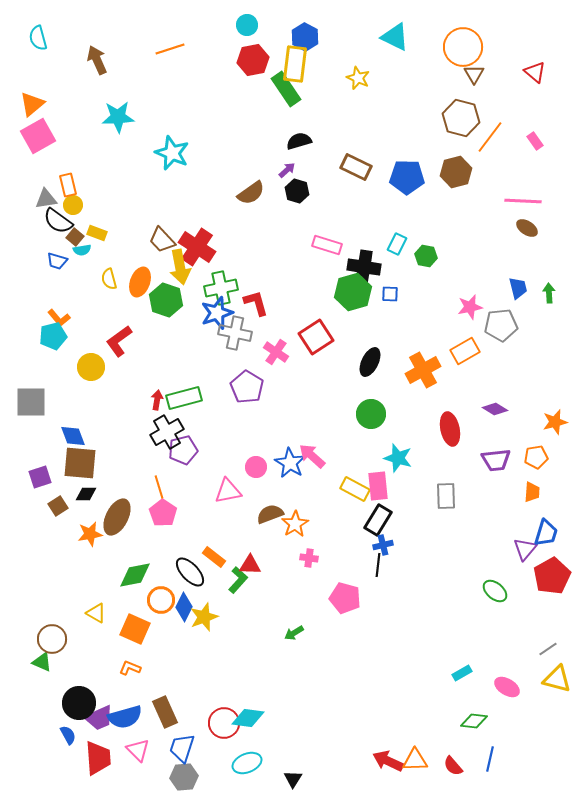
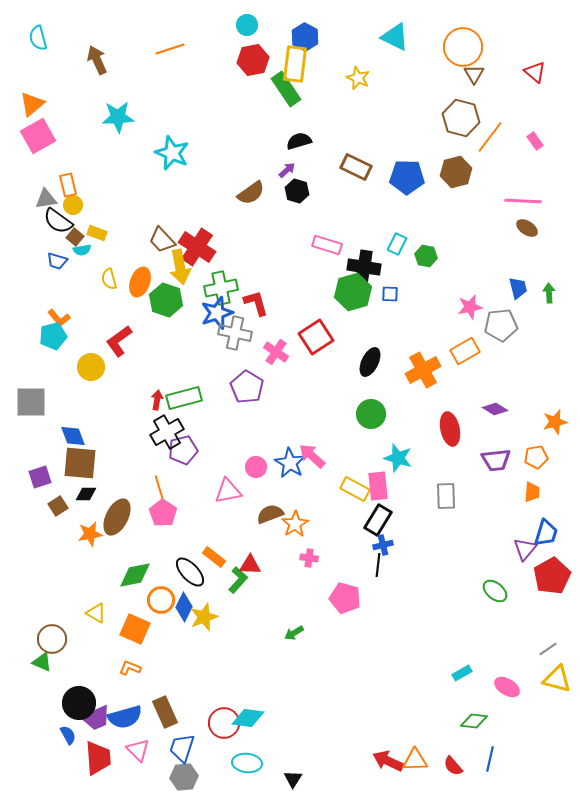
purple trapezoid at (99, 718): moved 3 px left
cyan ellipse at (247, 763): rotated 28 degrees clockwise
